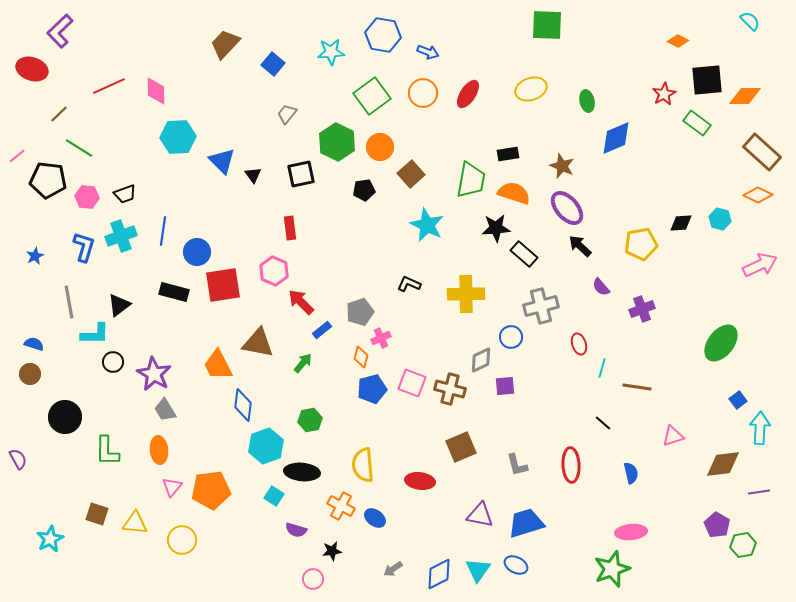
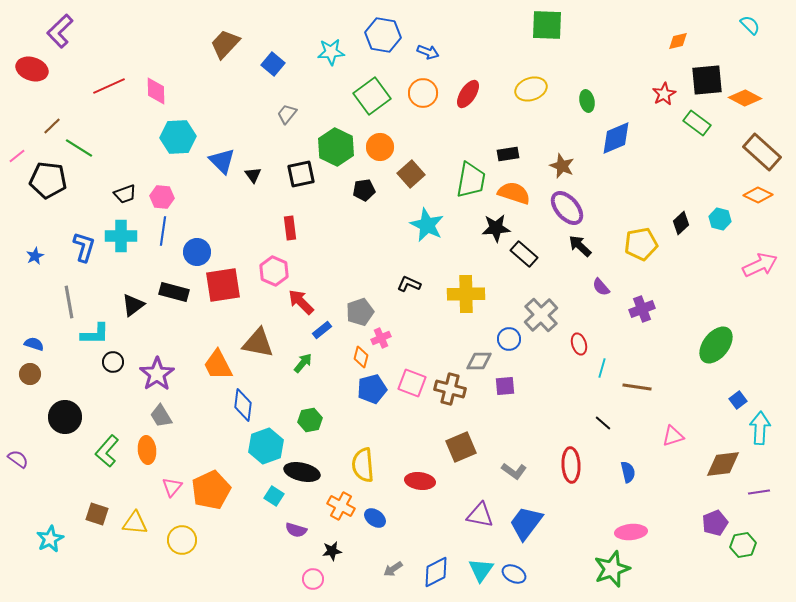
cyan semicircle at (750, 21): moved 4 px down
orange diamond at (678, 41): rotated 40 degrees counterclockwise
orange diamond at (745, 96): moved 2 px down; rotated 28 degrees clockwise
brown line at (59, 114): moved 7 px left, 12 px down
green hexagon at (337, 142): moved 1 px left, 5 px down
pink hexagon at (87, 197): moved 75 px right
black diamond at (681, 223): rotated 40 degrees counterclockwise
cyan cross at (121, 236): rotated 20 degrees clockwise
black triangle at (119, 305): moved 14 px right
gray cross at (541, 306): moved 9 px down; rotated 28 degrees counterclockwise
blue circle at (511, 337): moved 2 px left, 2 px down
green ellipse at (721, 343): moved 5 px left, 2 px down
gray diamond at (481, 360): moved 2 px left, 1 px down; rotated 24 degrees clockwise
purple star at (154, 374): moved 3 px right; rotated 8 degrees clockwise
gray trapezoid at (165, 410): moved 4 px left, 6 px down
orange ellipse at (159, 450): moved 12 px left
green L-shape at (107, 451): rotated 40 degrees clockwise
purple semicircle at (18, 459): rotated 25 degrees counterclockwise
gray L-shape at (517, 465): moved 3 px left, 6 px down; rotated 40 degrees counterclockwise
black ellipse at (302, 472): rotated 8 degrees clockwise
blue semicircle at (631, 473): moved 3 px left, 1 px up
orange pentagon at (211, 490): rotated 18 degrees counterclockwise
blue trapezoid at (526, 523): rotated 36 degrees counterclockwise
purple pentagon at (717, 525): moved 2 px left, 2 px up; rotated 20 degrees clockwise
blue ellipse at (516, 565): moved 2 px left, 9 px down
cyan triangle at (478, 570): moved 3 px right
blue diamond at (439, 574): moved 3 px left, 2 px up
